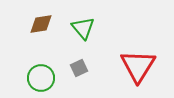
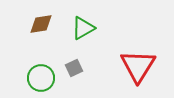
green triangle: rotated 40 degrees clockwise
gray square: moved 5 px left
